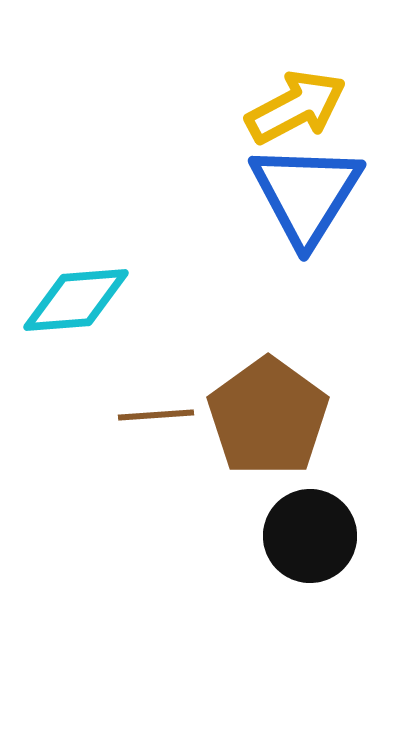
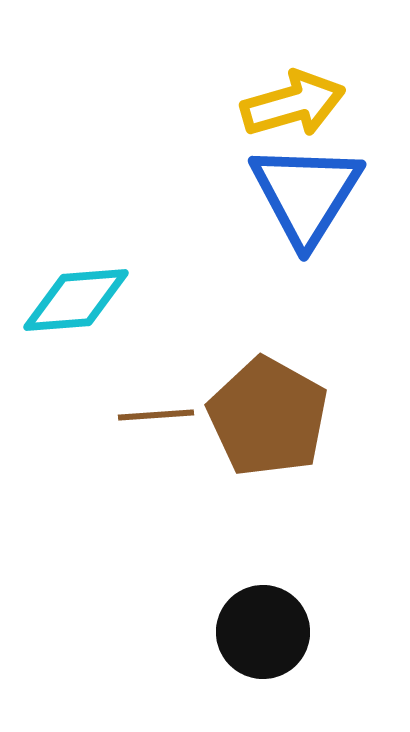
yellow arrow: moved 3 px left, 3 px up; rotated 12 degrees clockwise
brown pentagon: rotated 7 degrees counterclockwise
black circle: moved 47 px left, 96 px down
